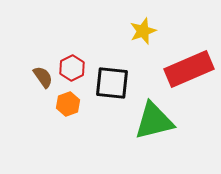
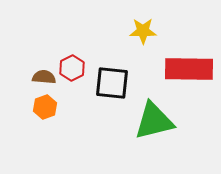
yellow star: rotated 20 degrees clockwise
red rectangle: rotated 24 degrees clockwise
brown semicircle: moved 1 px right; rotated 50 degrees counterclockwise
orange hexagon: moved 23 px left, 3 px down
